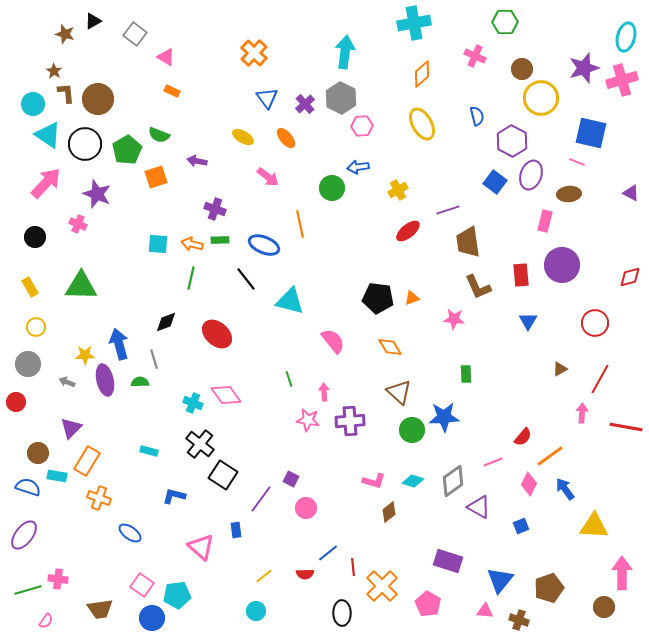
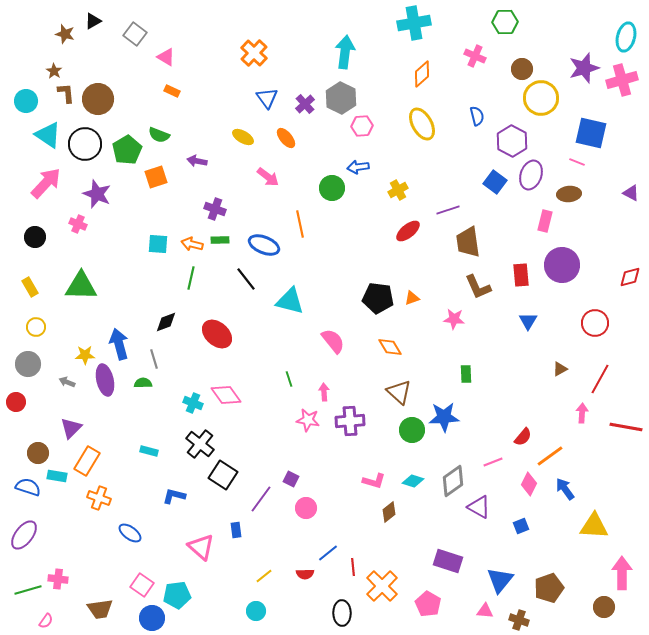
cyan circle at (33, 104): moved 7 px left, 3 px up
green semicircle at (140, 382): moved 3 px right, 1 px down
